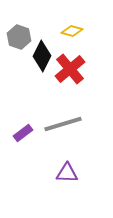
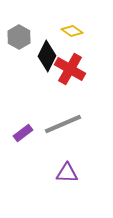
yellow diamond: rotated 20 degrees clockwise
gray hexagon: rotated 10 degrees clockwise
black diamond: moved 5 px right
red cross: rotated 20 degrees counterclockwise
gray line: rotated 6 degrees counterclockwise
